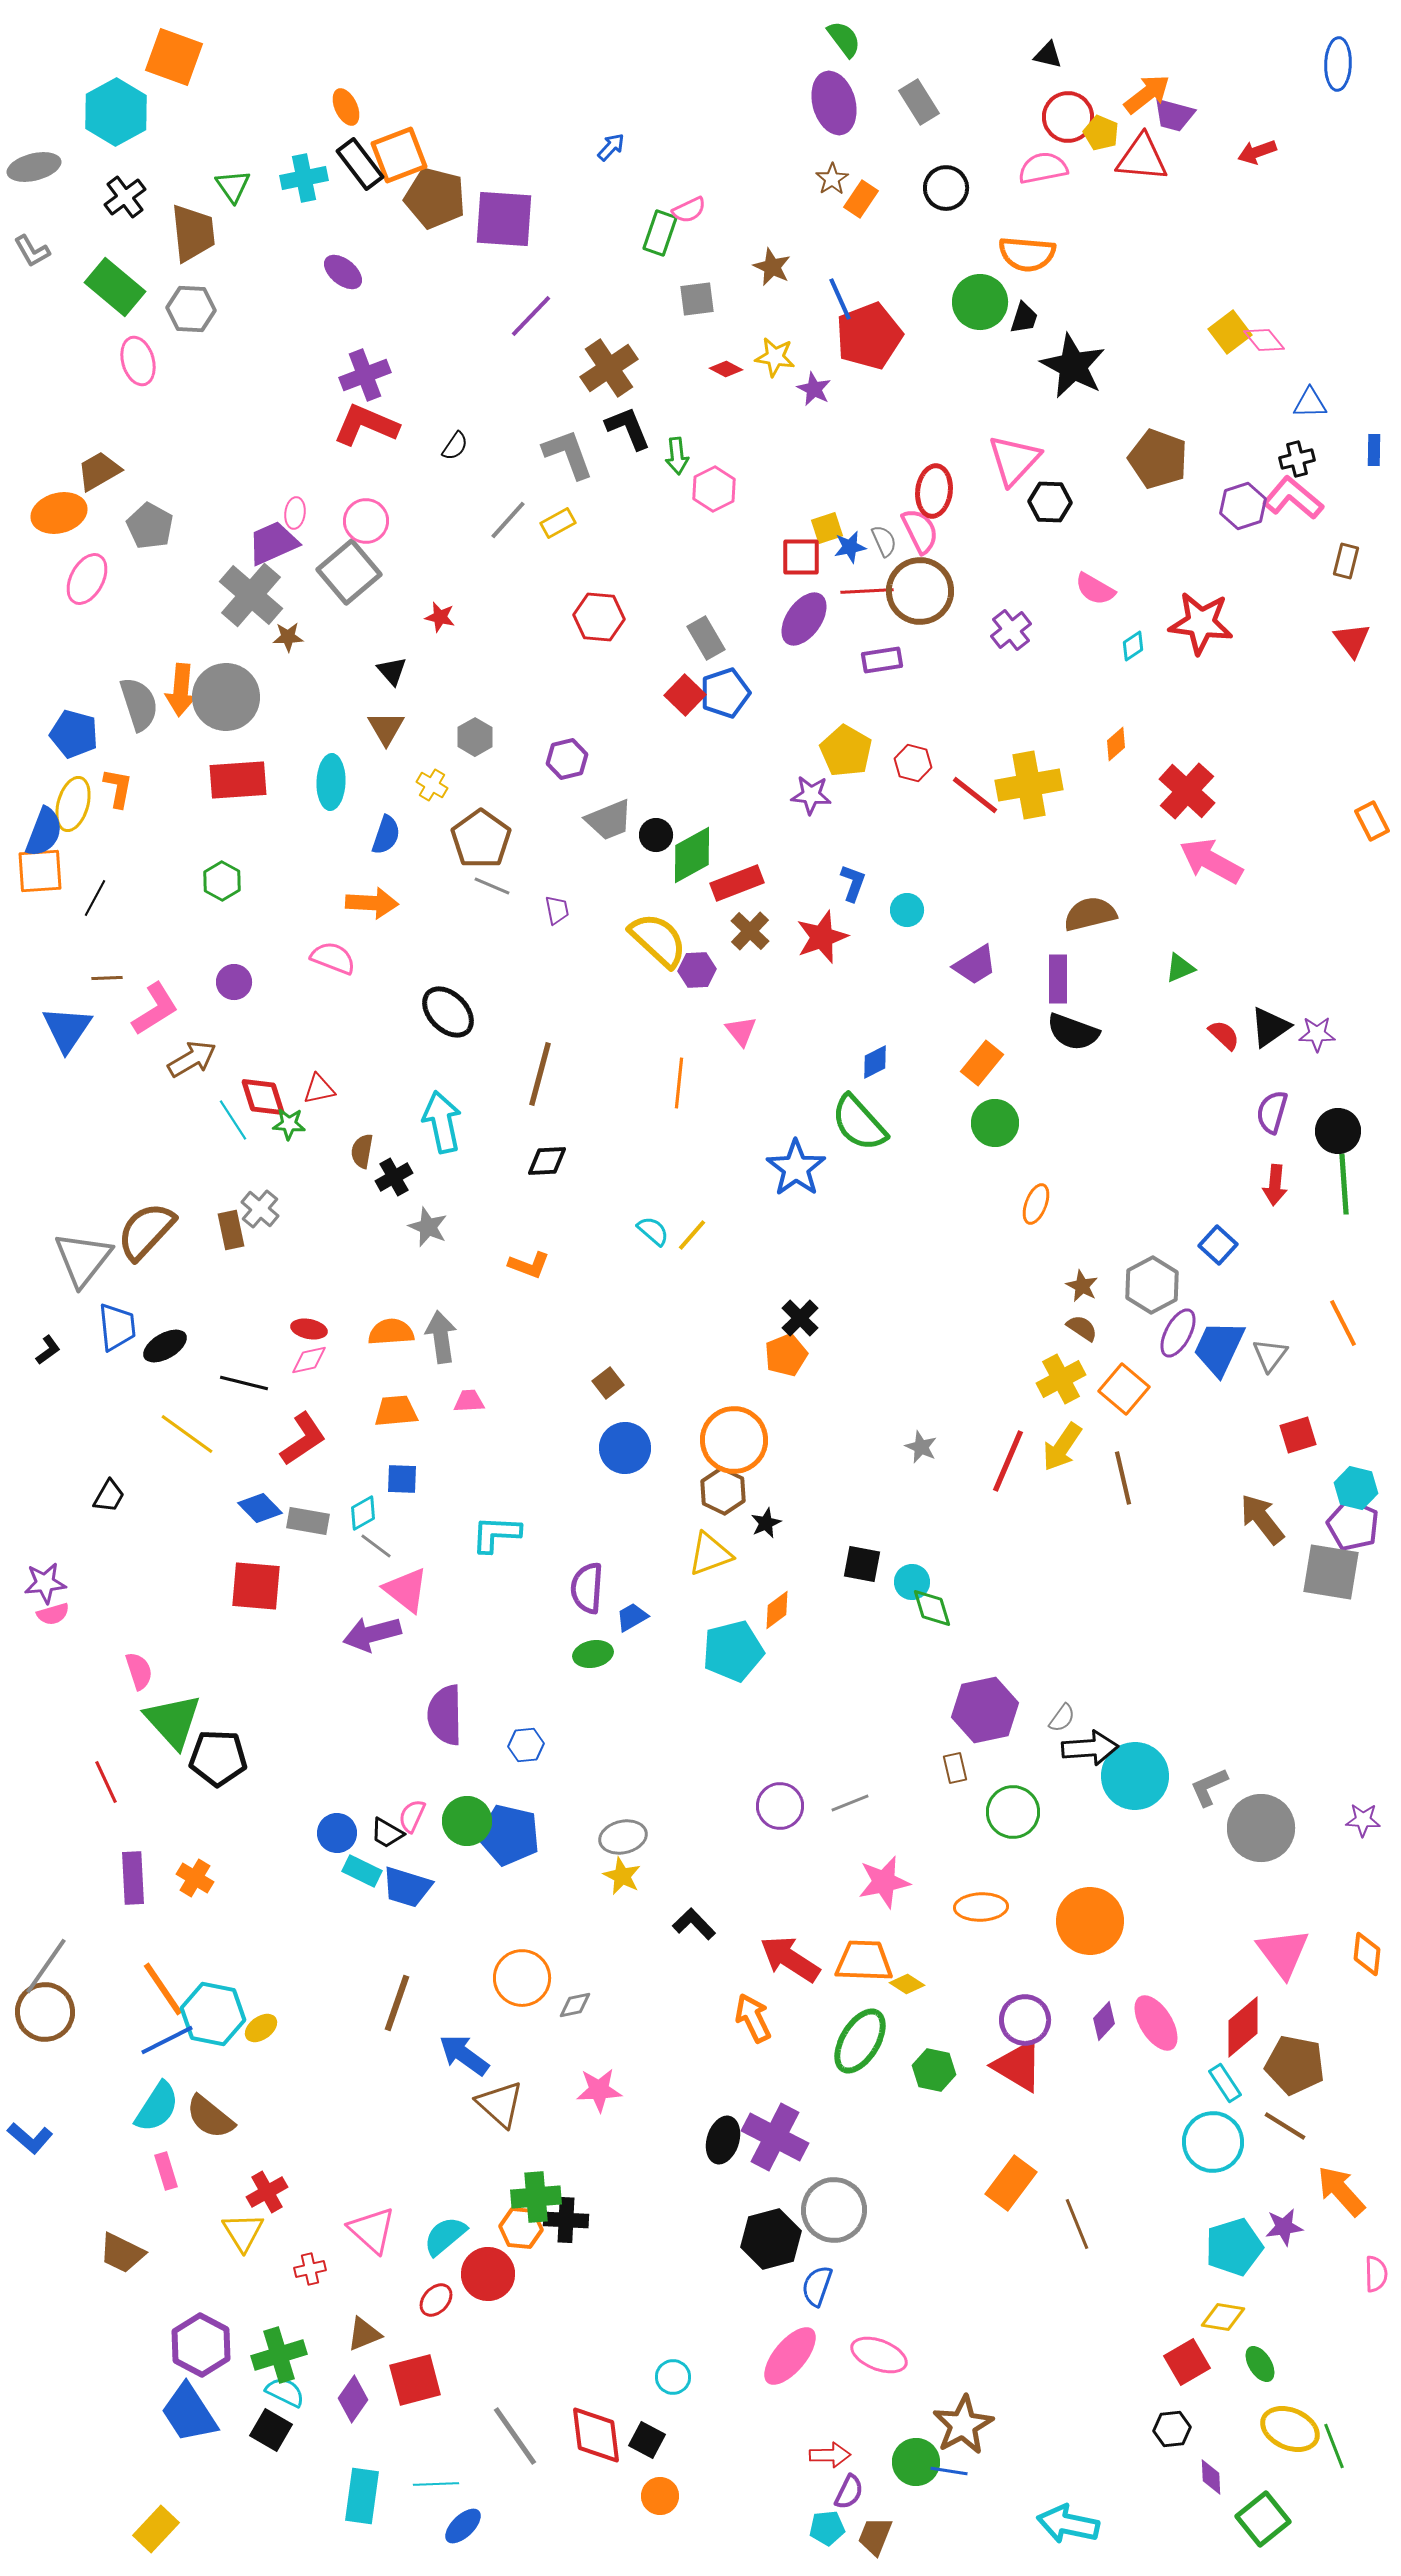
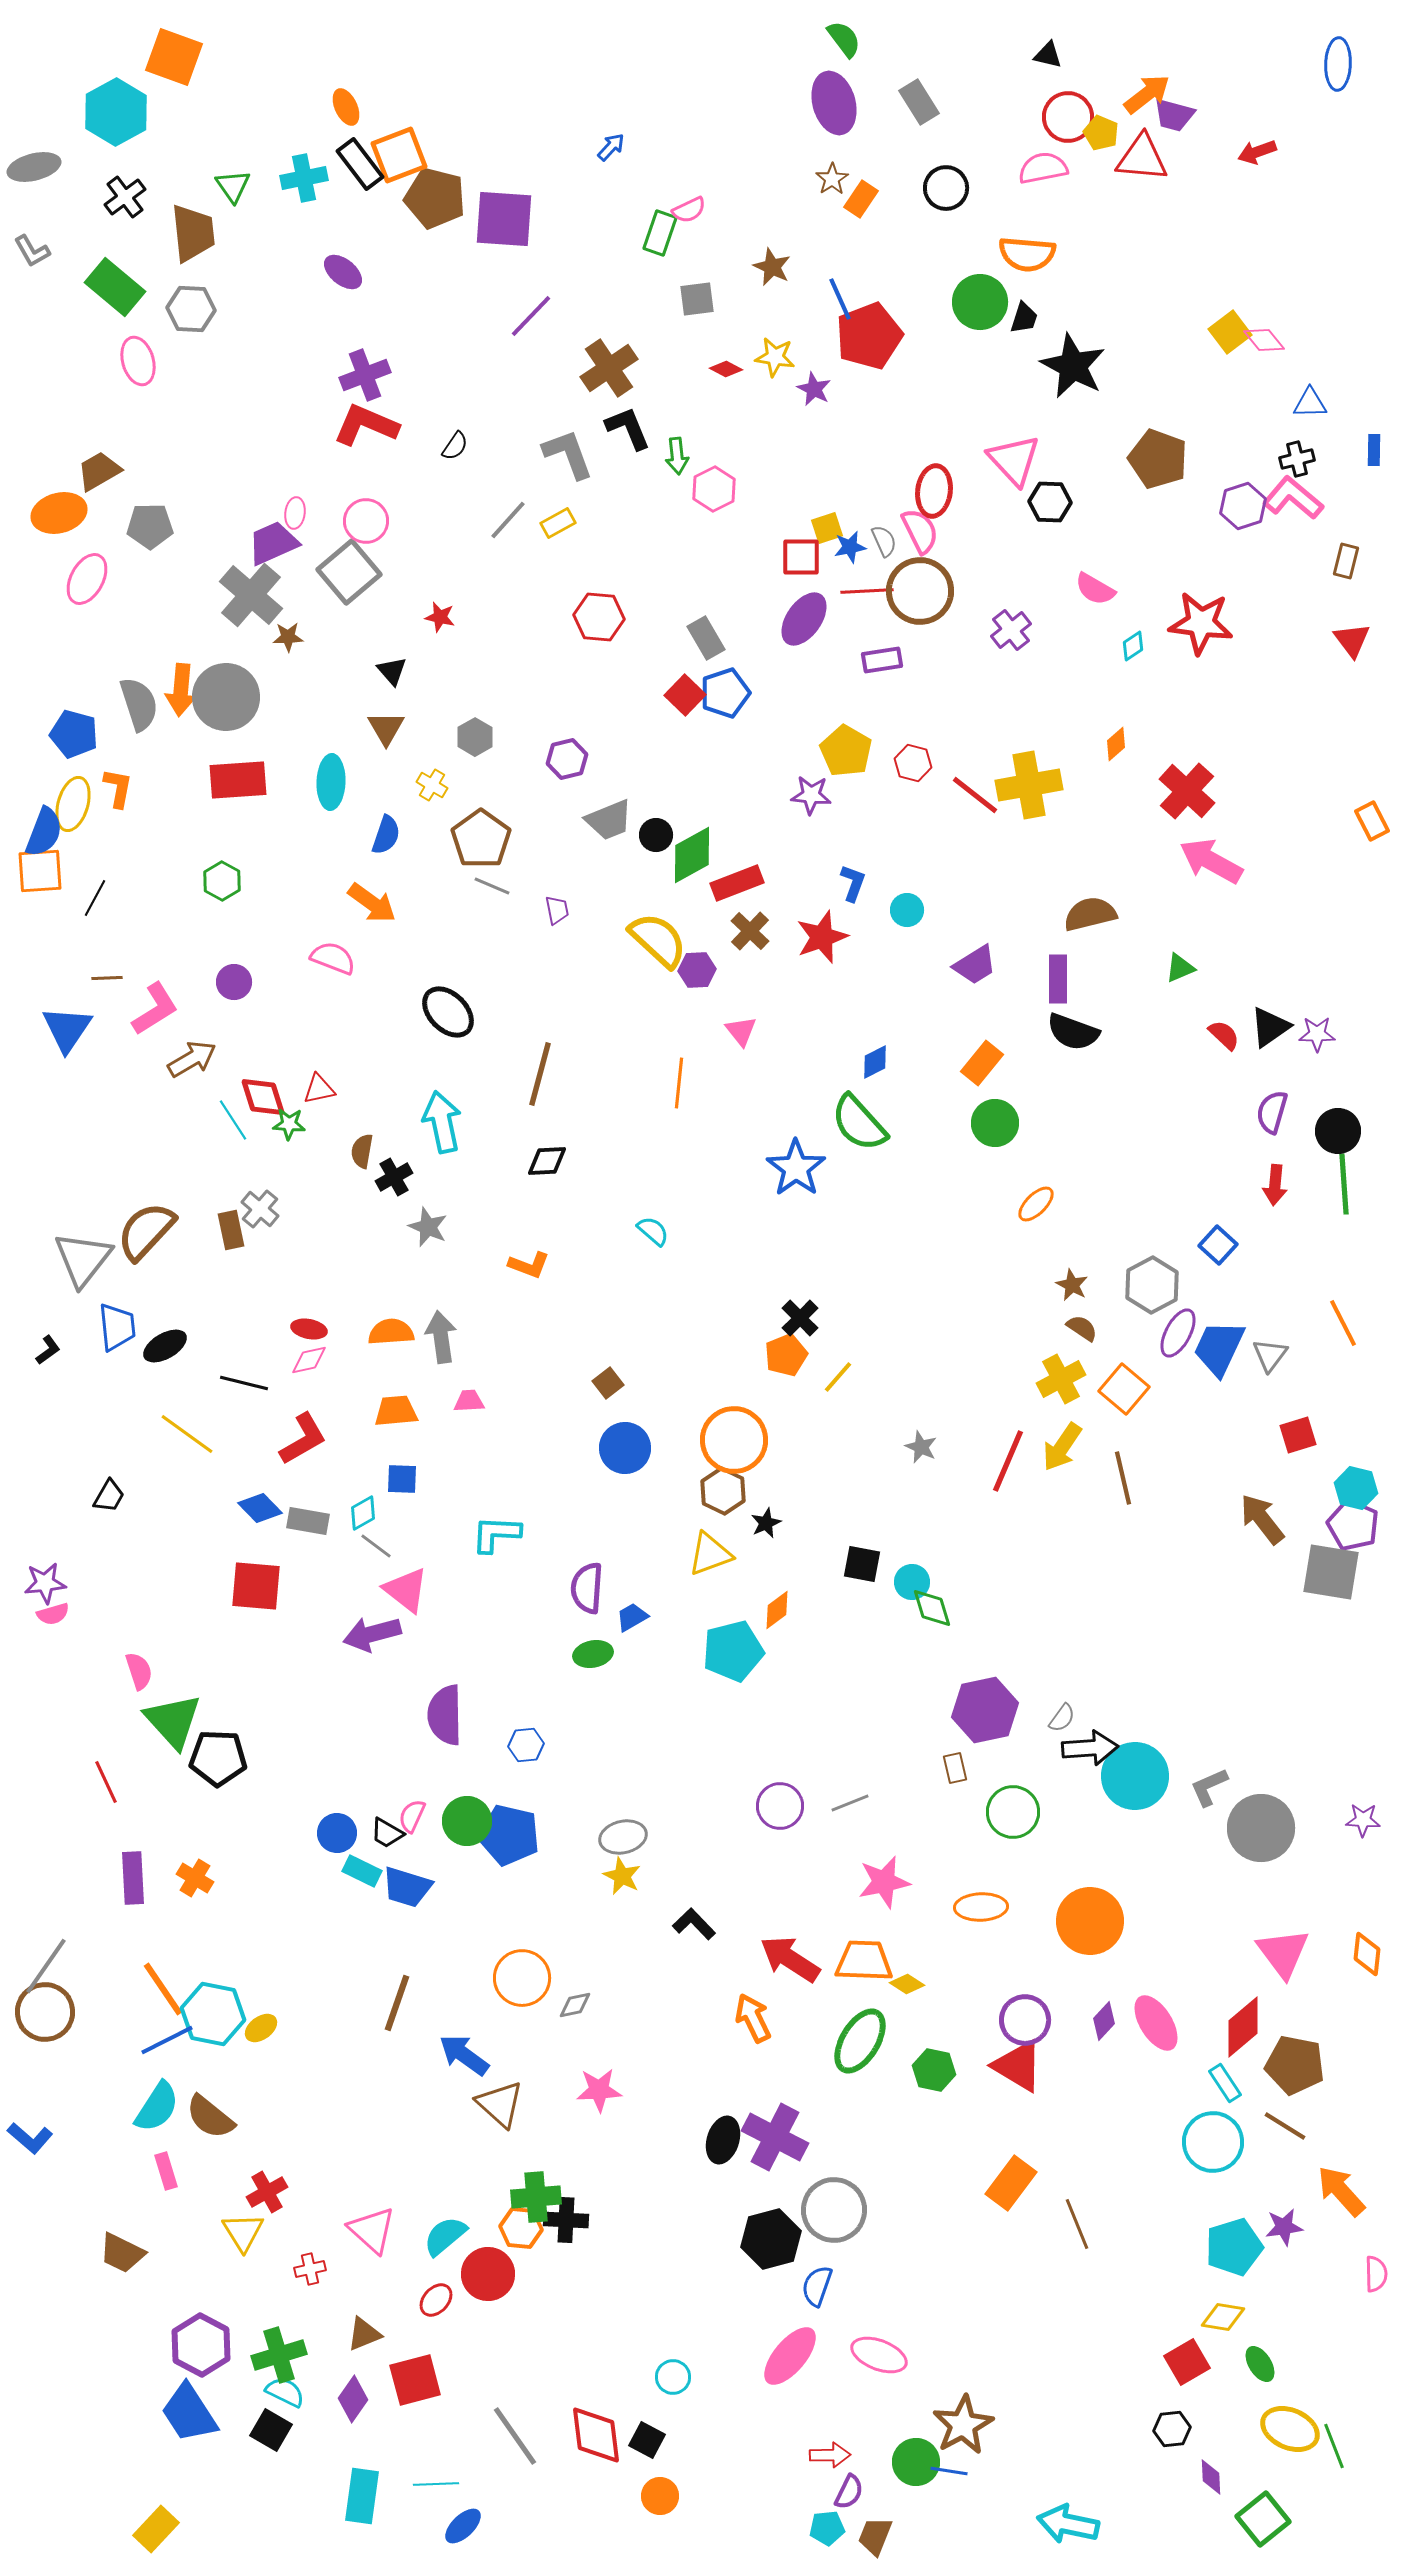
pink triangle at (1014, 460): rotated 26 degrees counterclockwise
gray pentagon at (150, 526): rotated 30 degrees counterclockwise
orange arrow at (372, 903): rotated 33 degrees clockwise
orange ellipse at (1036, 1204): rotated 24 degrees clockwise
yellow line at (692, 1235): moved 146 px right, 142 px down
brown star at (1082, 1286): moved 10 px left, 1 px up
red L-shape at (303, 1439): rotated 4 degrees clockwise
